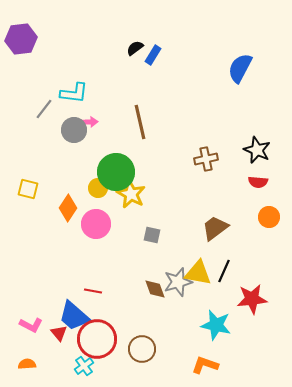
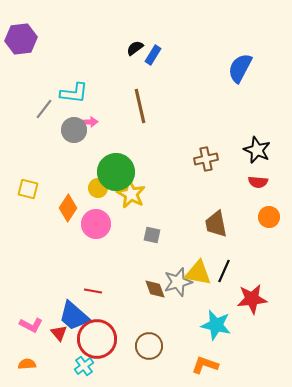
brown line: moved 16 px up
brown trapezoid: moved 1 px right, 4 px up; rotated 64 degrees counterclockwise
brown circle: moved 7 px right, 3 px up
